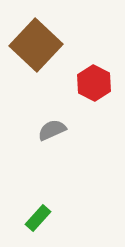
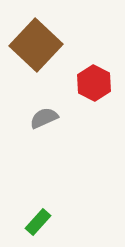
gray semicircle: moved 8 px left, 12 px up
green rectangle: moved 4 px down
